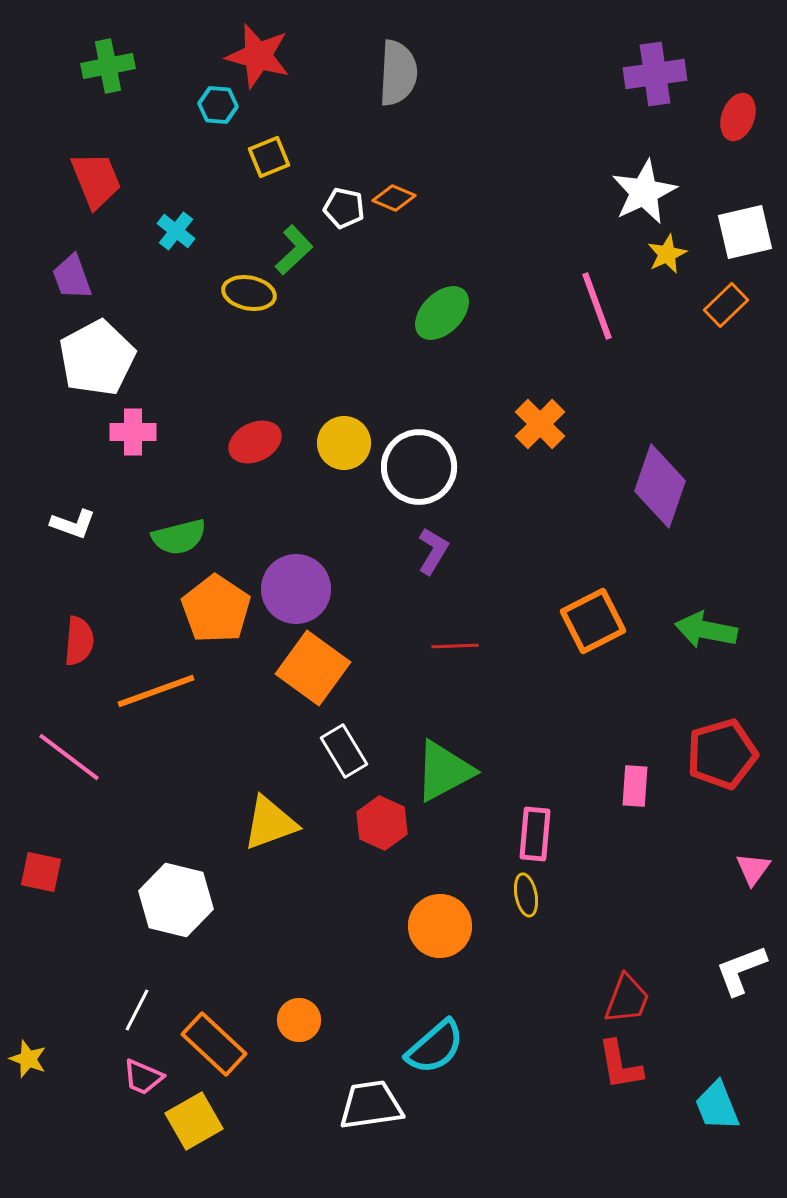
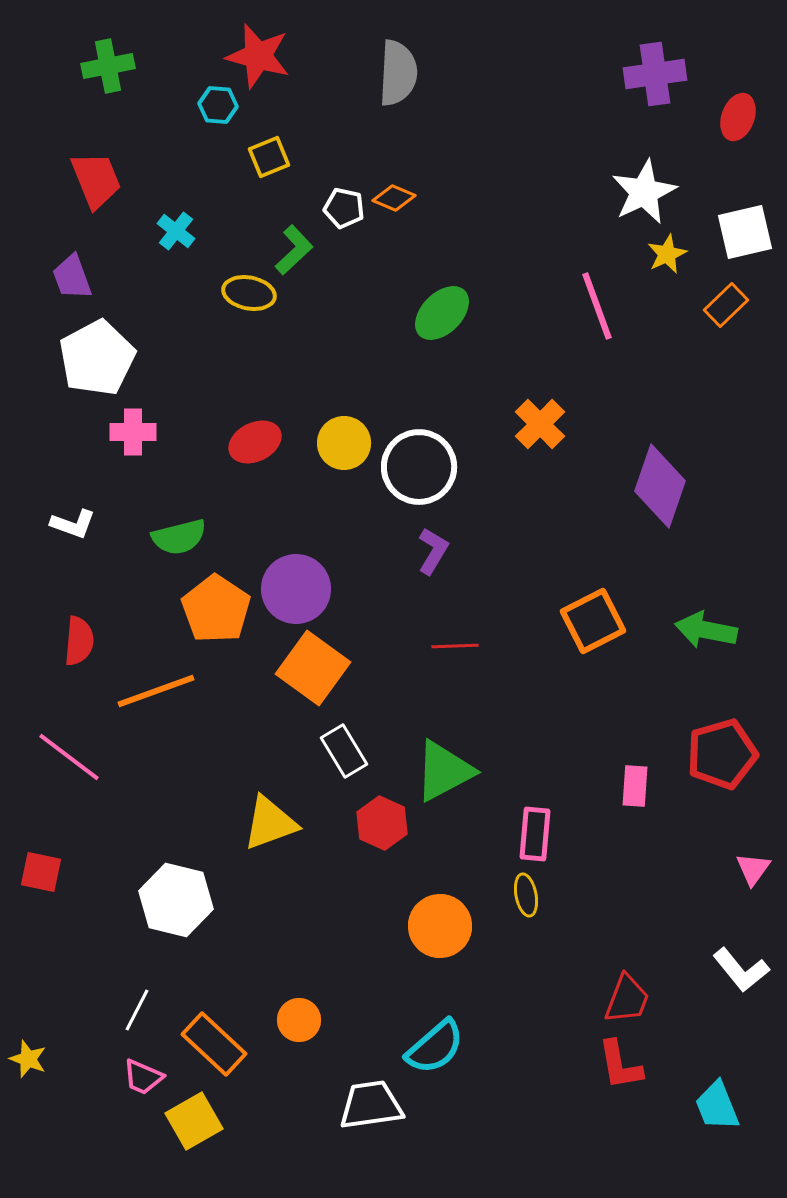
white L-shape at (741, 970): rotated 108 degrees counterclockwise
